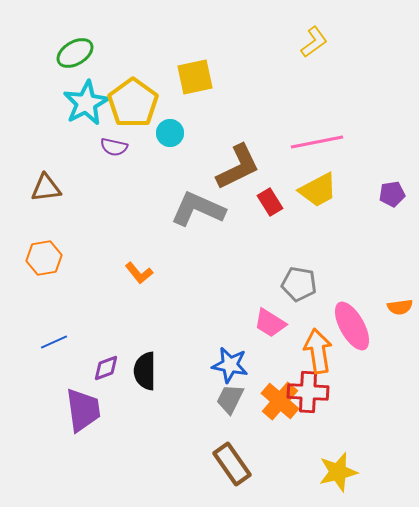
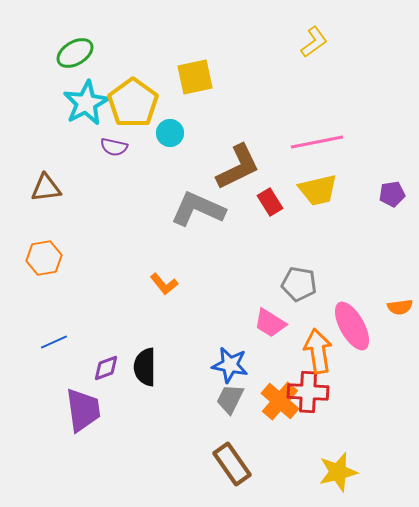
yellow trapezoid: rotated 15 degrees clockwise
orange L-shape: moved 25 px right, 11 px down
black semicircle: moved 4 px up
